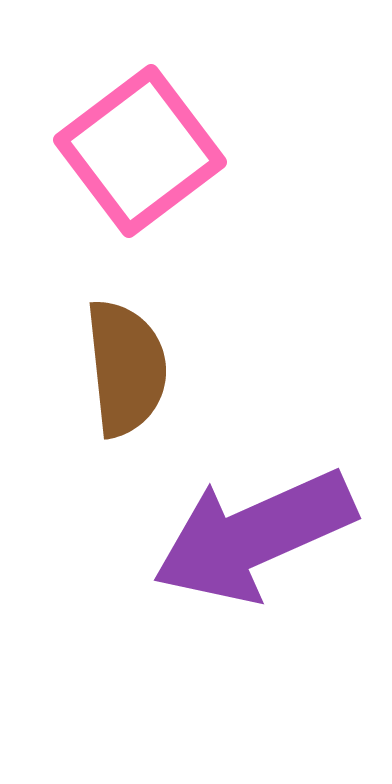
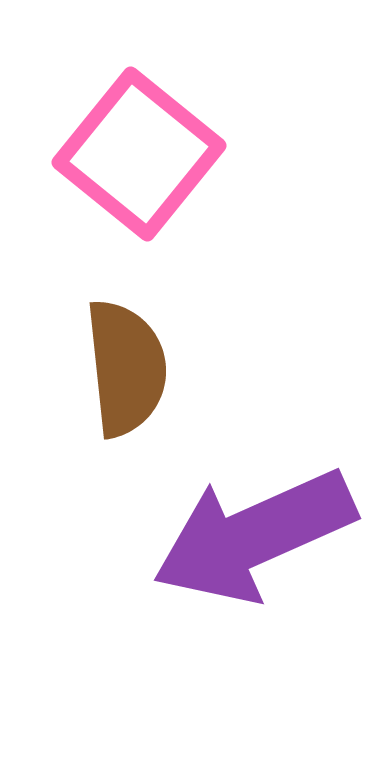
pink square: moved 1 px left, 3 px down; rotated 14 degrees counterclockwise
